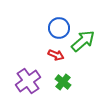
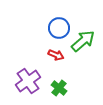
green cross: moved 4 px left, 6 px down
